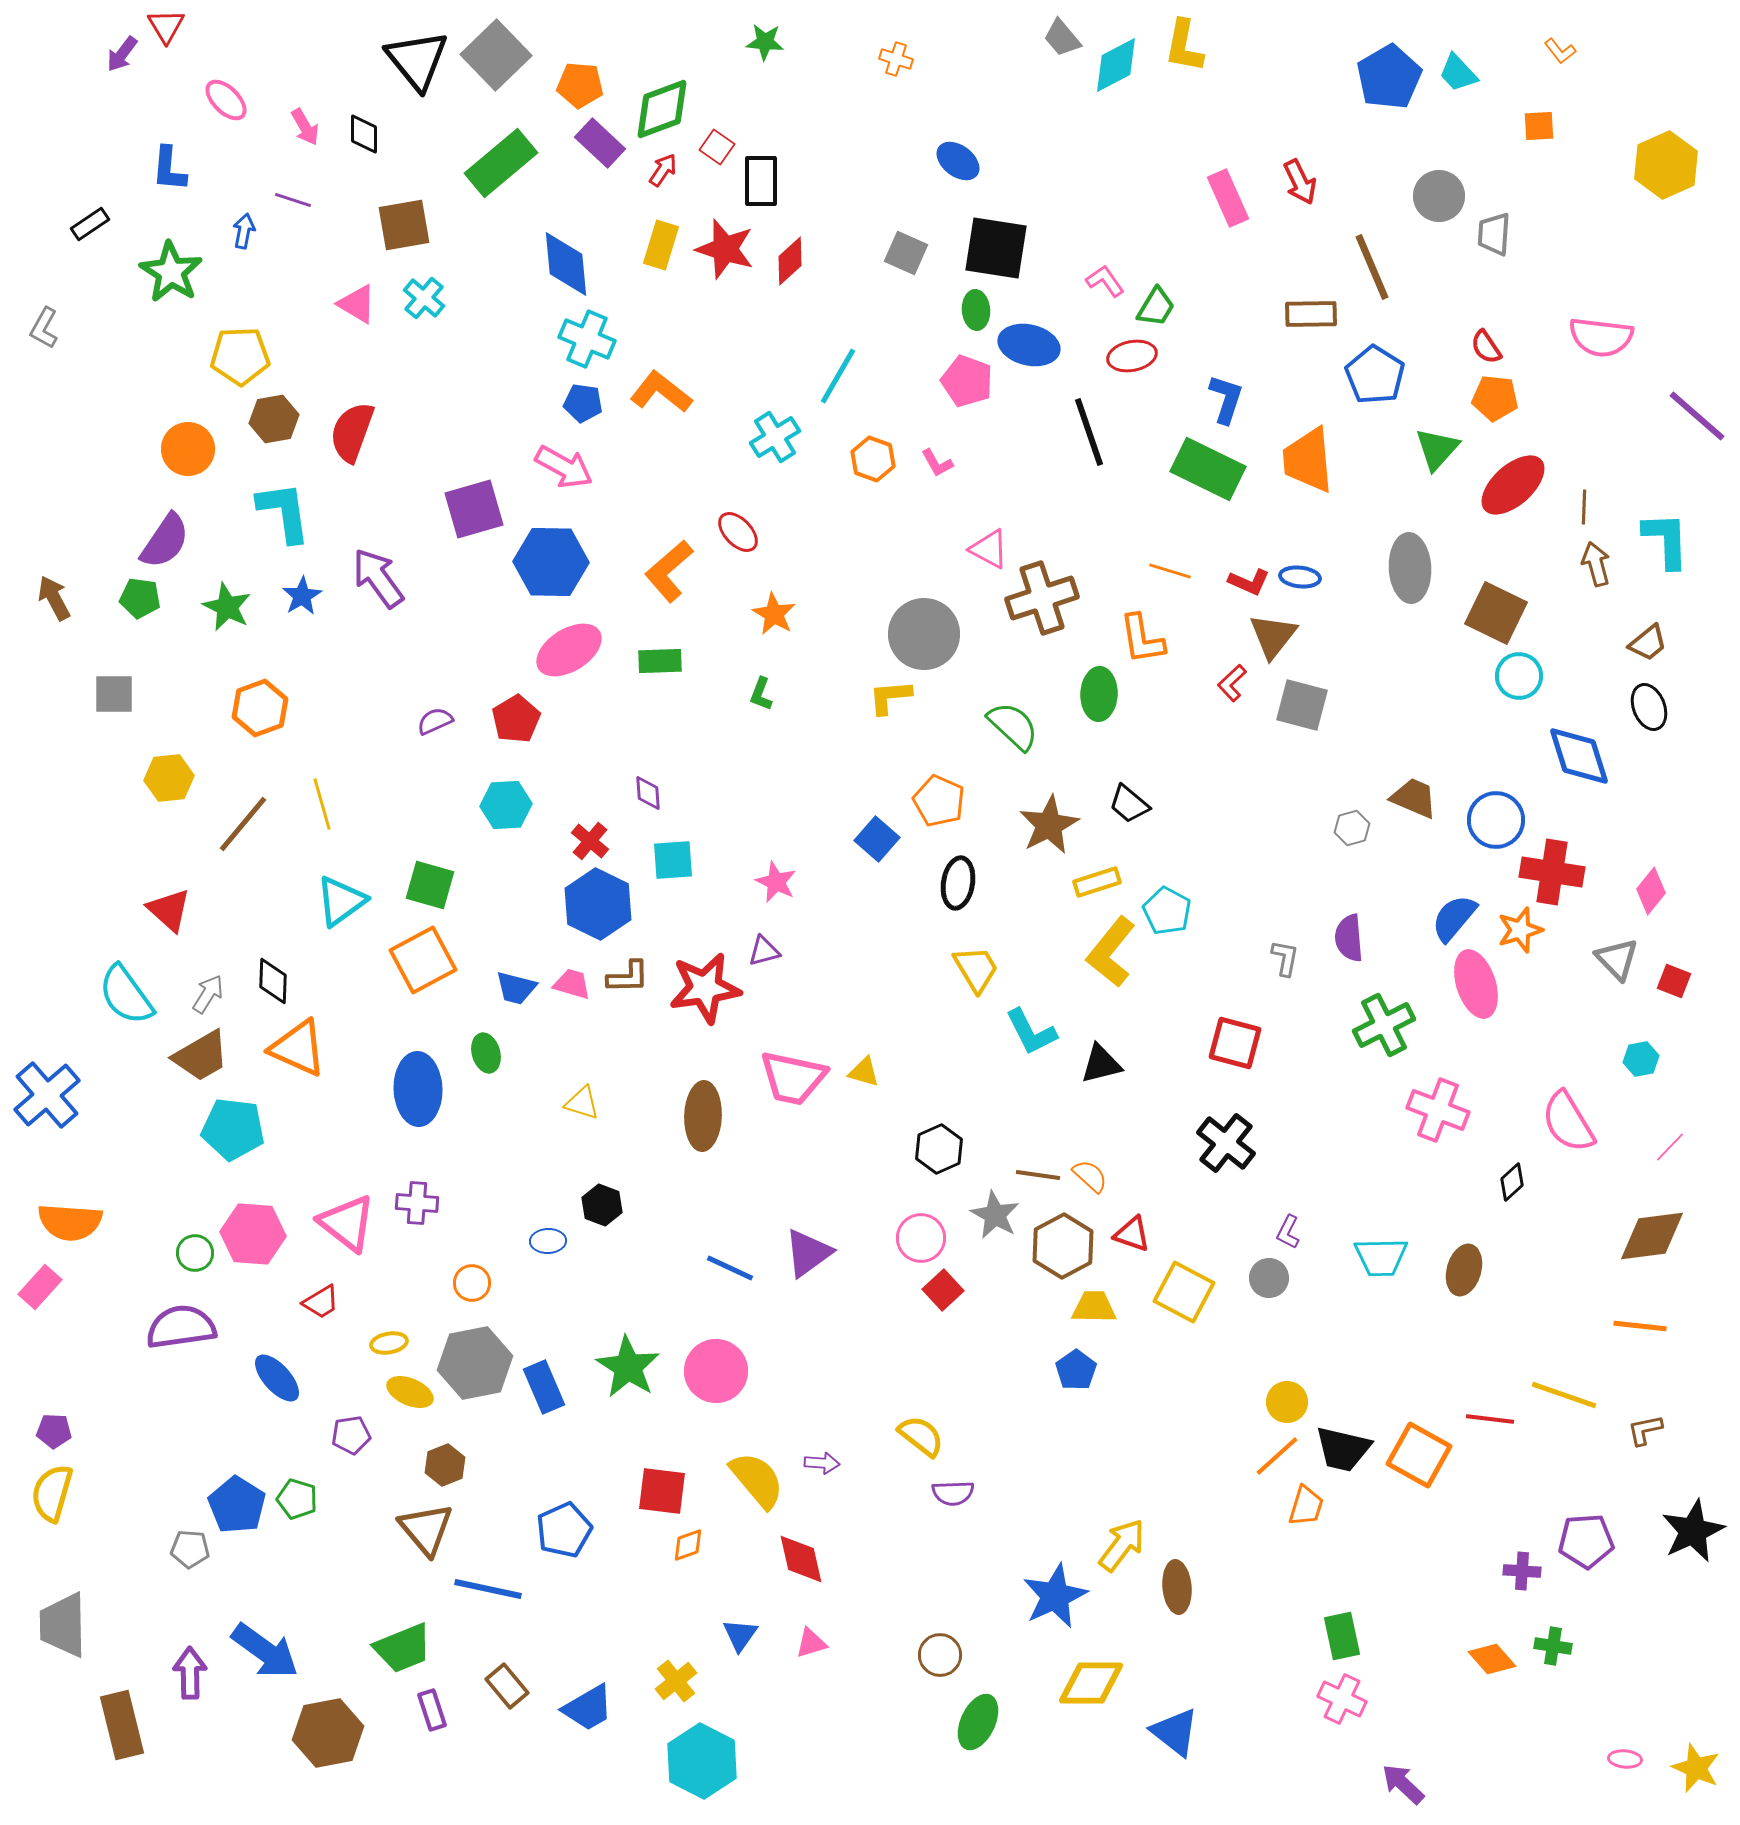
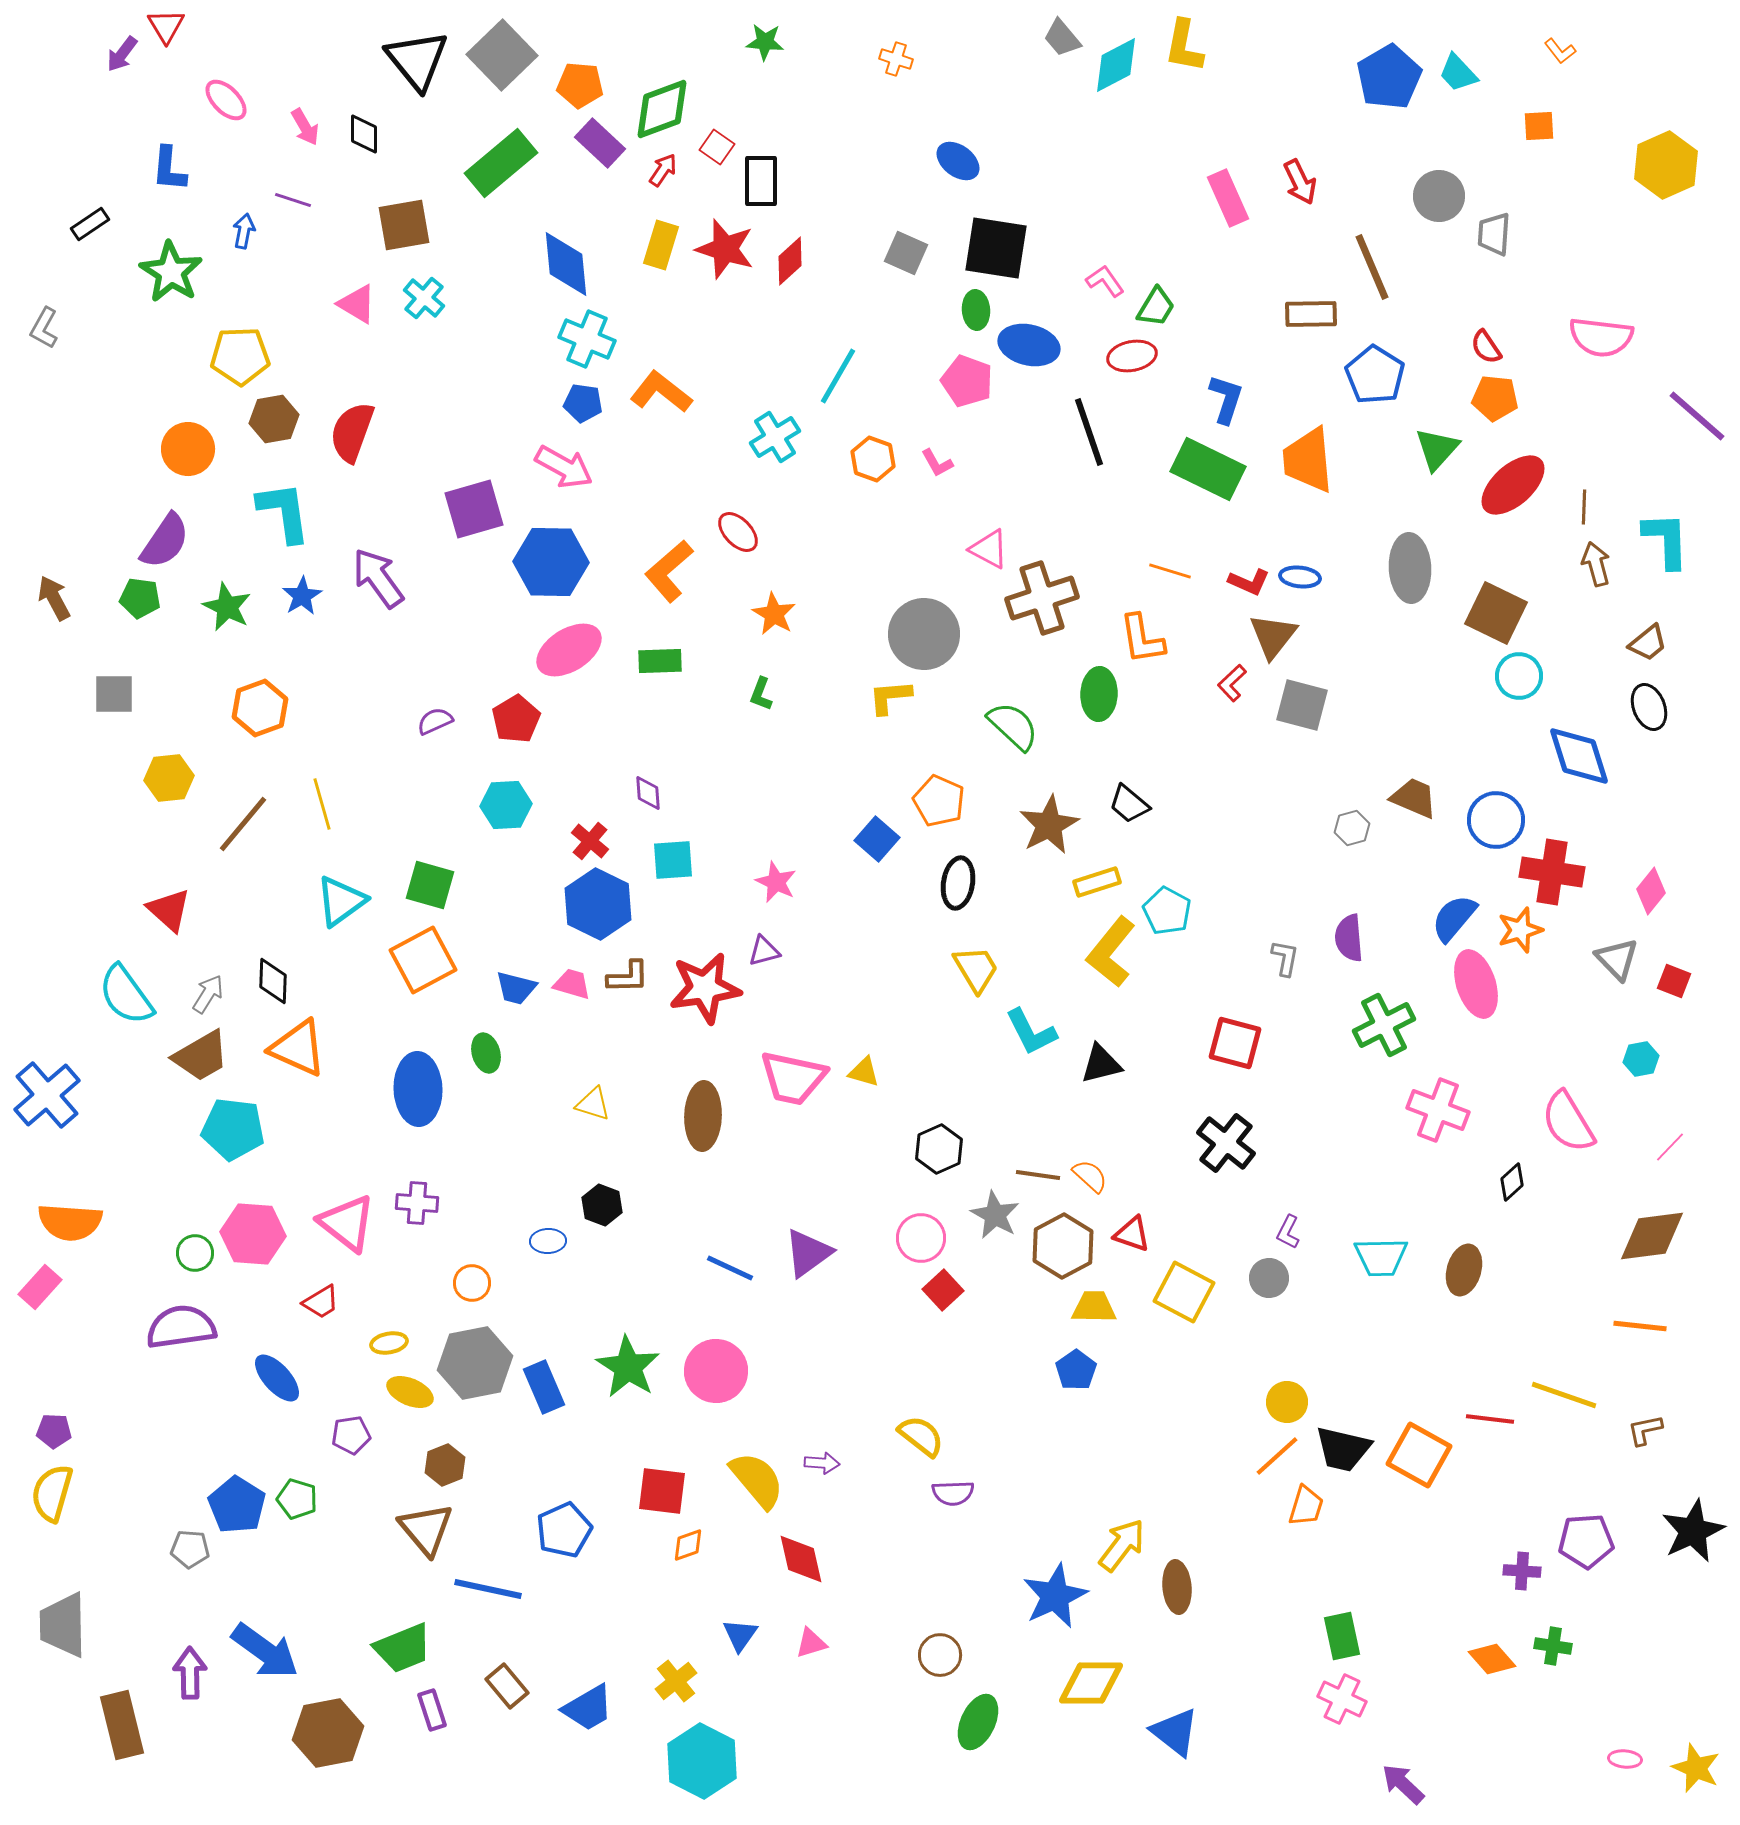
gray square at (496, 55): moved 6 px right
yellow triangle at (582, 1103): moved 11 px right, 1 px down
